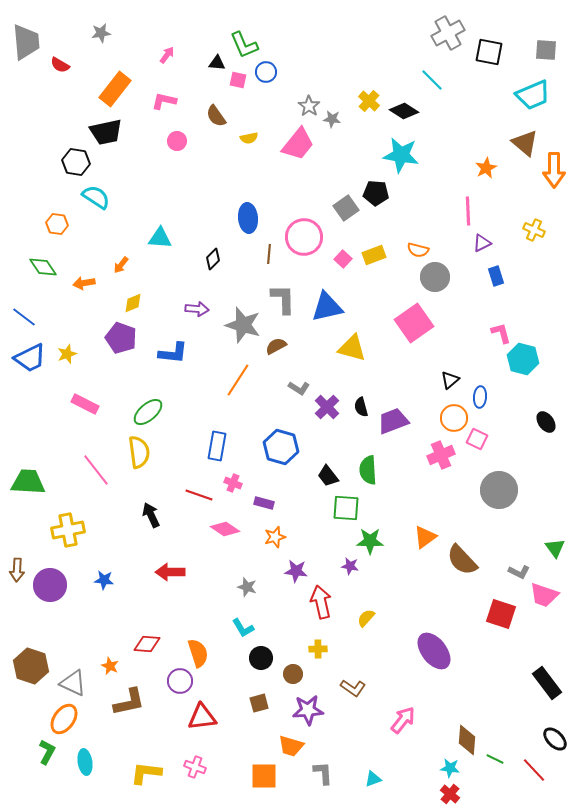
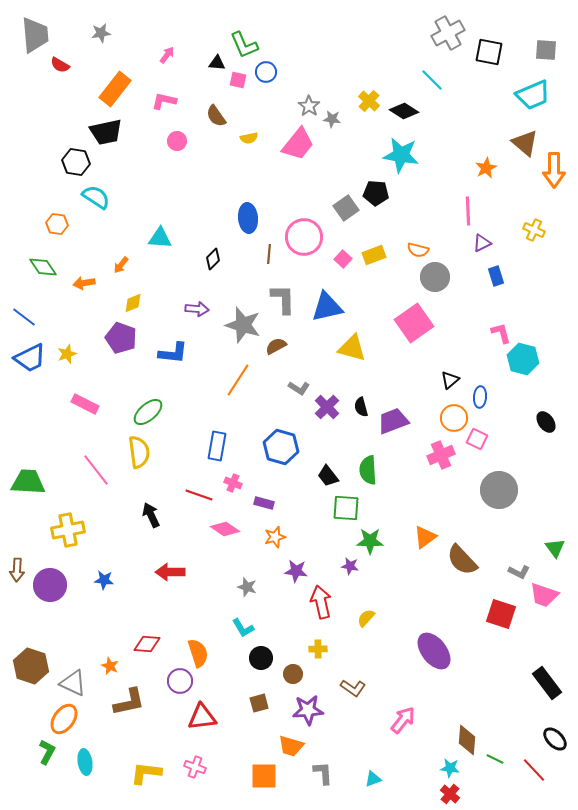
gray trapezoid at (26, 42): moved 9 px right, 7 px up
